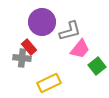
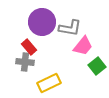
gray L-shape: moved 3 px up; rotated 25 degrees clockwise
pink trapezoid: moved 3 px right, 3 px up
gray cross: moved 3 px right, 4 px down
